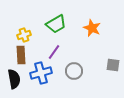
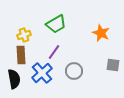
orange star: moved 9 px right, 5 px down
blue cross: moved 1 px right; rotated 25 degrees counterclockwise
